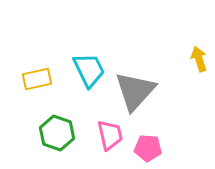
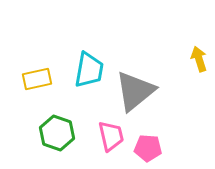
cyan trapezoid: rotated 36 degrees clockwise
gray triangle: rotated 9 degrees clockwise
pink trapezoid: moved 1 px right, 1 px down
